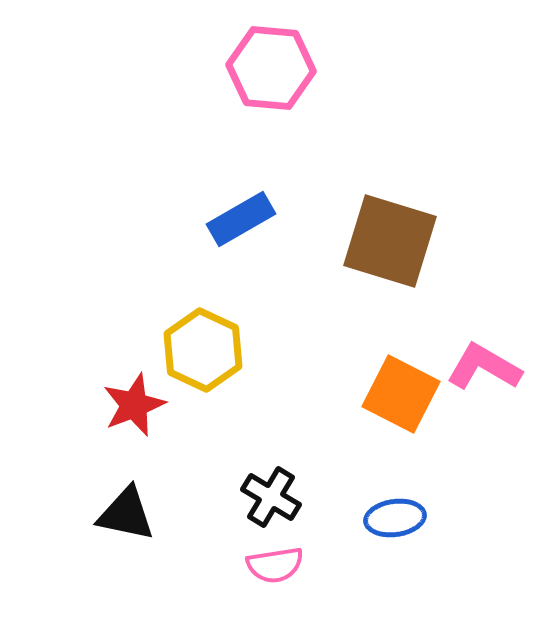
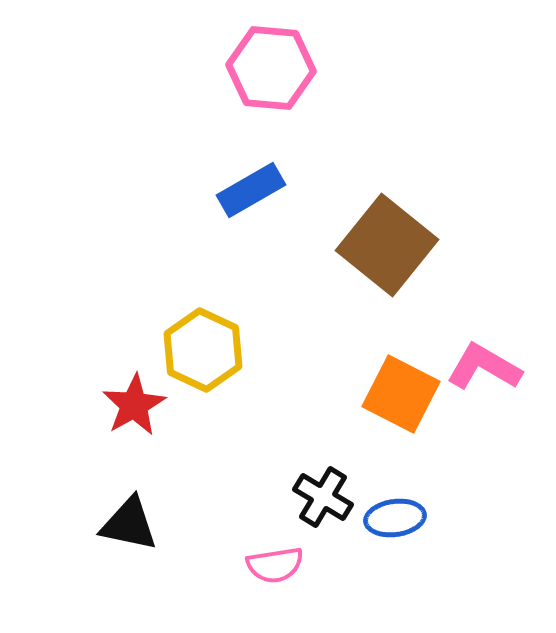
blue rectangle: moved 10 px right, 29 px up
brown square: moved 3 px left, 4 px down; rotated 22 degrees clockwise
red star: rotated 8 degrees counterclockwise
black cross: moved 52 px right
black triangle: moved 3 px right, 10 px down
